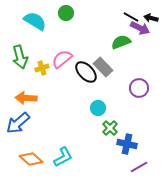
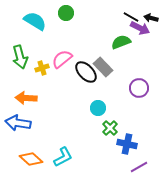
blue arrow: rotated 50 degrees clockwise
